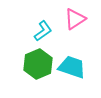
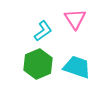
pink triangle: rotated 30 degrees counterclockwise
cyan trapezoid: moved 5 px right
